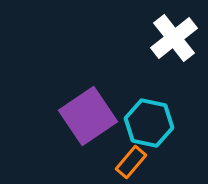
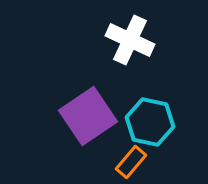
white cross: moved 44 px left, 2 px down; rotated 27 degrees counterclockwise
cyan hexagon: moved 1 px right, 1 px up
